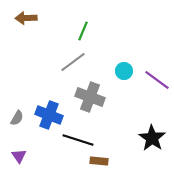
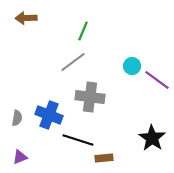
cyan circle: moved 8 px right, 5 px up
gray cross: rotated 12 degrees counterclockwise
gray semicircle: rotated 21 degrees counterclockwise
purple triangle: moved 1 px right, 1 px down; rotated 42 degrees clockwise
brown rectangle: moved 5 px right, 3 px up; rotated 12 degrees counterclockwise
